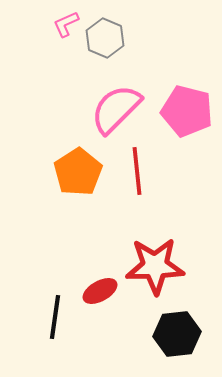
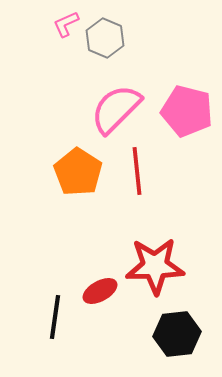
orange pentagon: rotated 6 degrees counterclockwise
